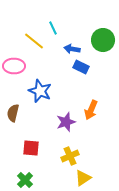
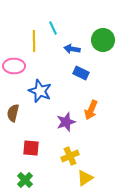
yellow line: rotated 50 degrees clockwise
blue rectangle: moved 6 px down
yellow triangle: moved 2 px right
